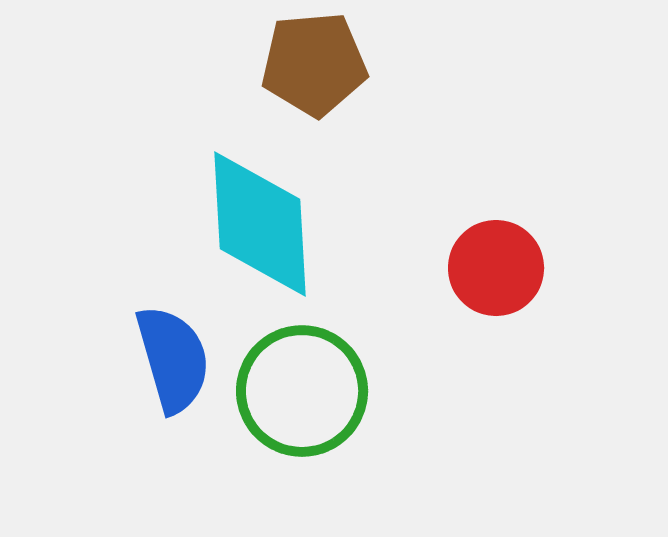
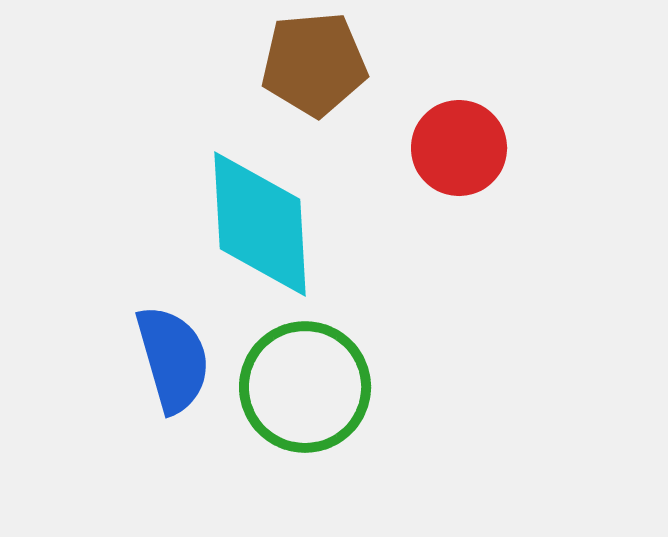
red circle: moved 37 px left, 120 px up
green circle: moved 3 px right, 4 px up
